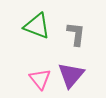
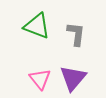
purple triangle: moved 2 px right, 3 px down
